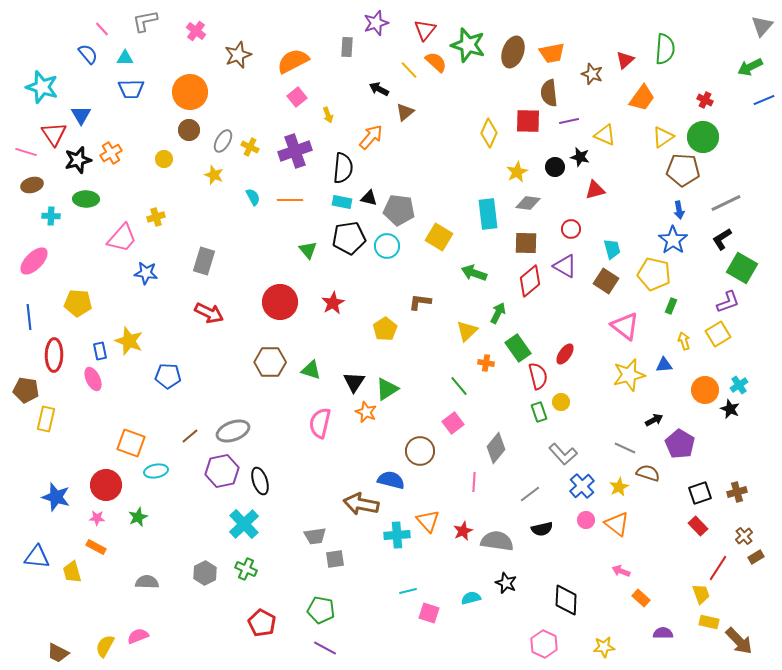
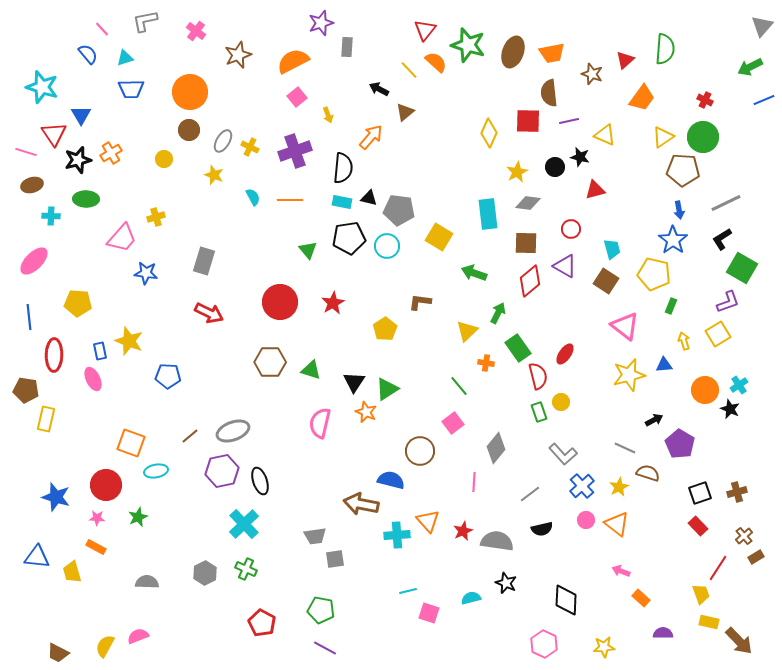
purple star at (376, 23): moved 55 px left
cyan triangle at (125, 58): rotated 18 degrees counterclockwise
